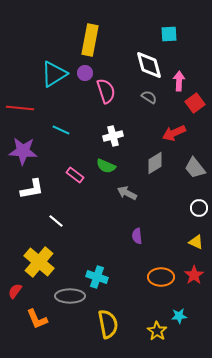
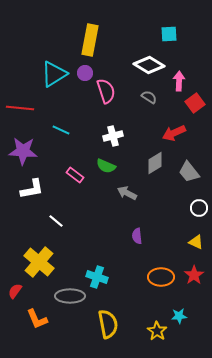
white diamond: rotated 44 degrees counterclockwise
gray trapezoid: moved 6 px left, 4 px down
